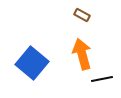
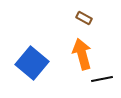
brown rectangle: moved 2 px right, 3 px down
